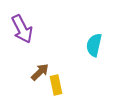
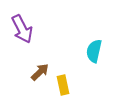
cyan semicircle: moved 6 px down
yellow rectangle: moved 7 px right
